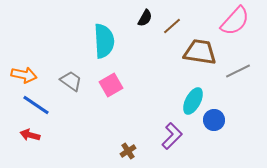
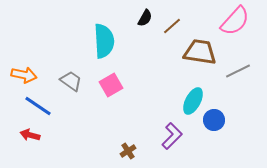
blue line: moved 2 px right, 1 px down
